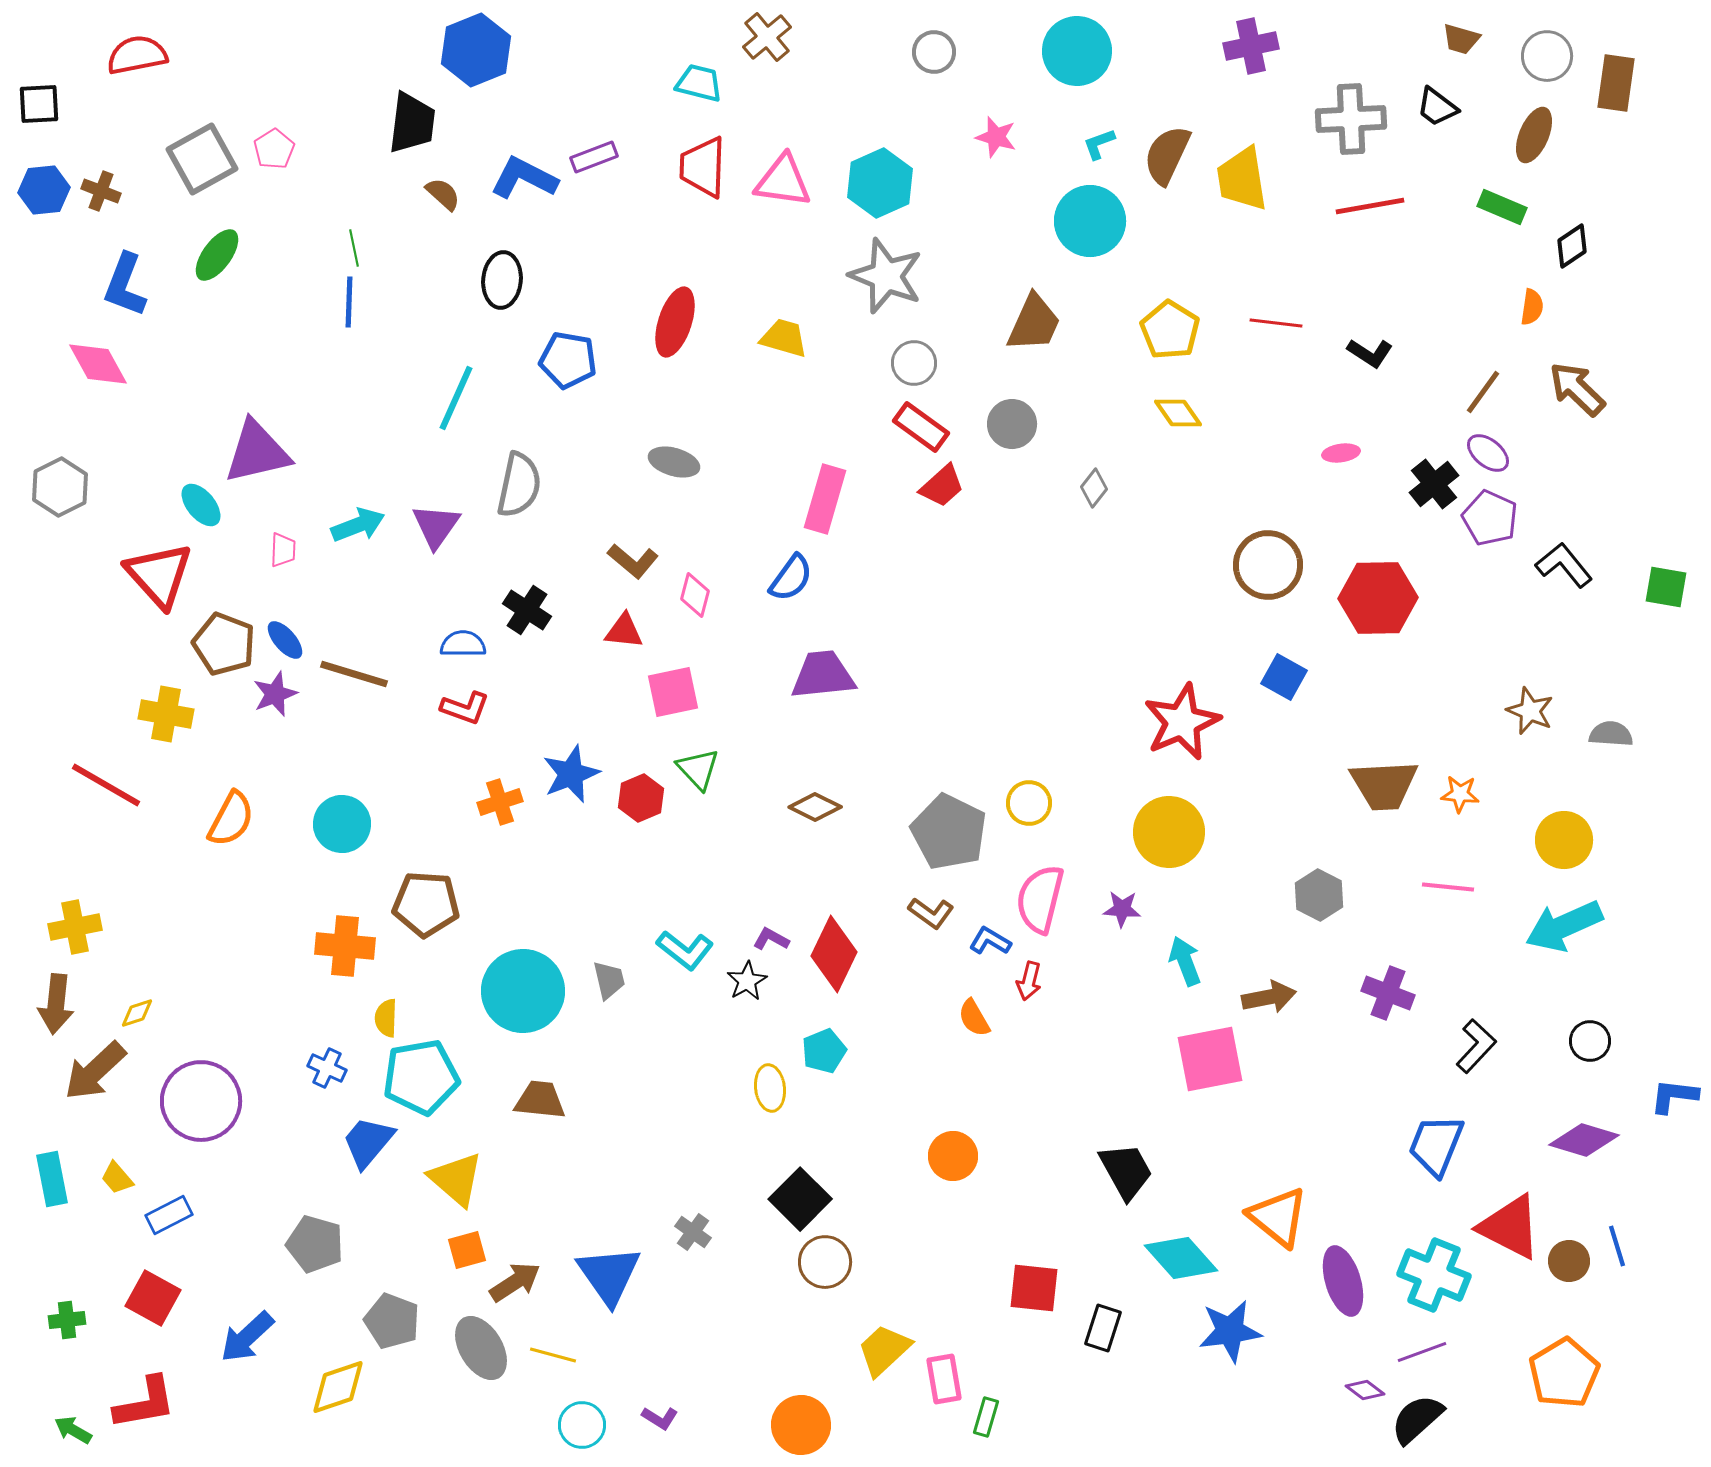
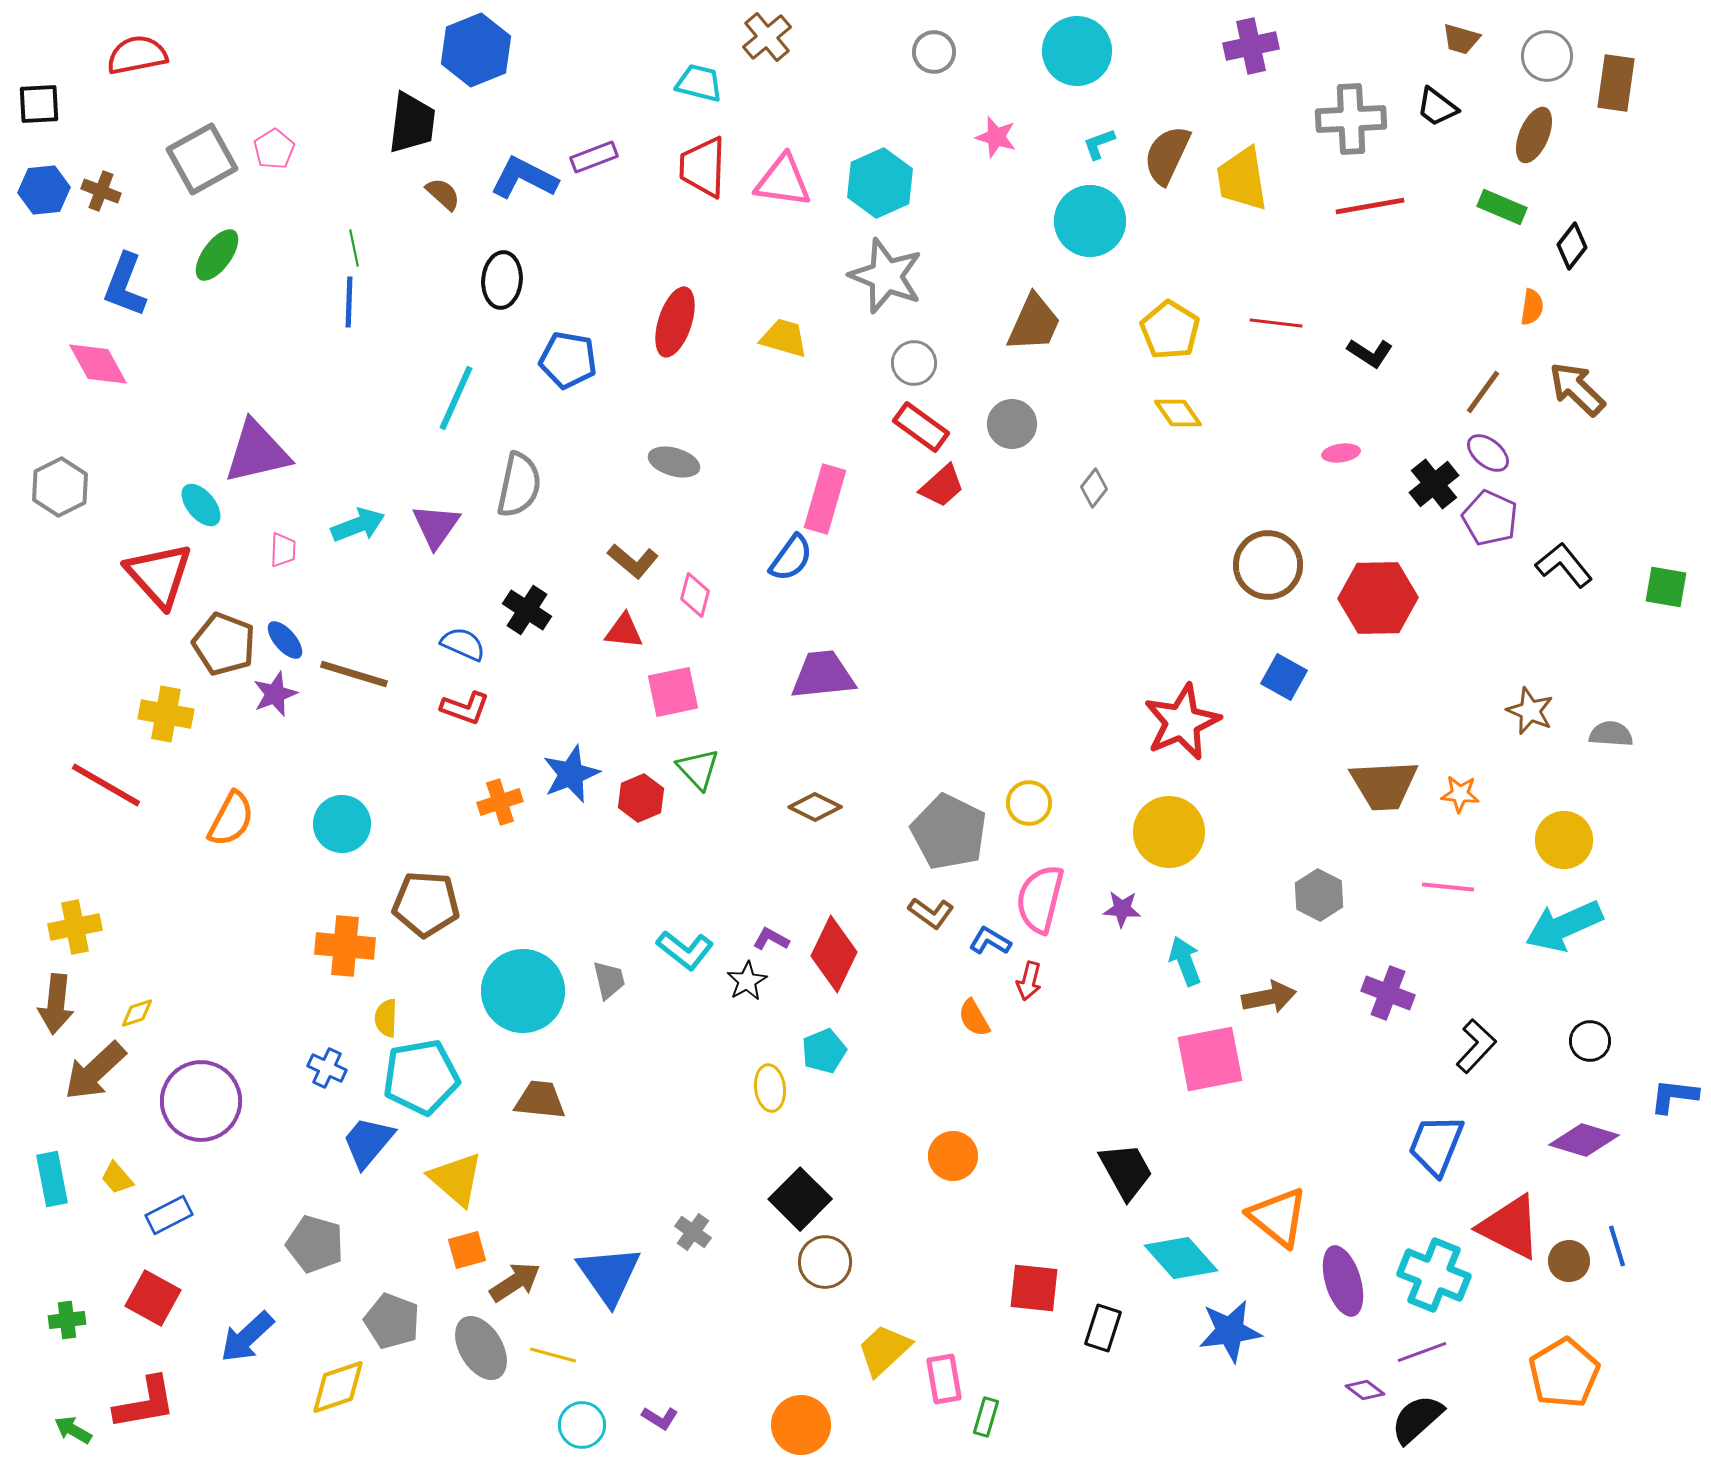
black diamond at (1572, 246): rotated 18 degrees counterclockwise
blue semicircle at (791, 578): moved 20 px up
blue semicircle at (463, 644): rotated 24 degrees clockwise
